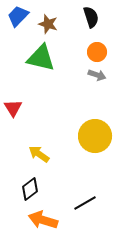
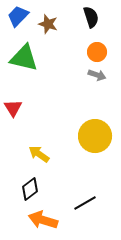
green triangle: moved 17 px left
